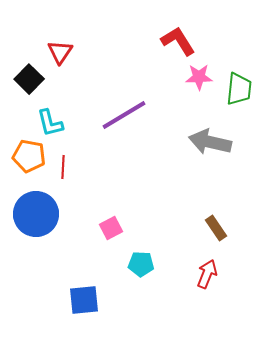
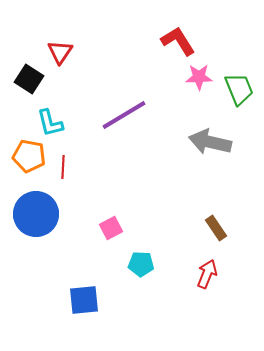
black square: rotated 12 degrees counterclockwise
green trapezoid: rotated 28 degrees counterclockwise
